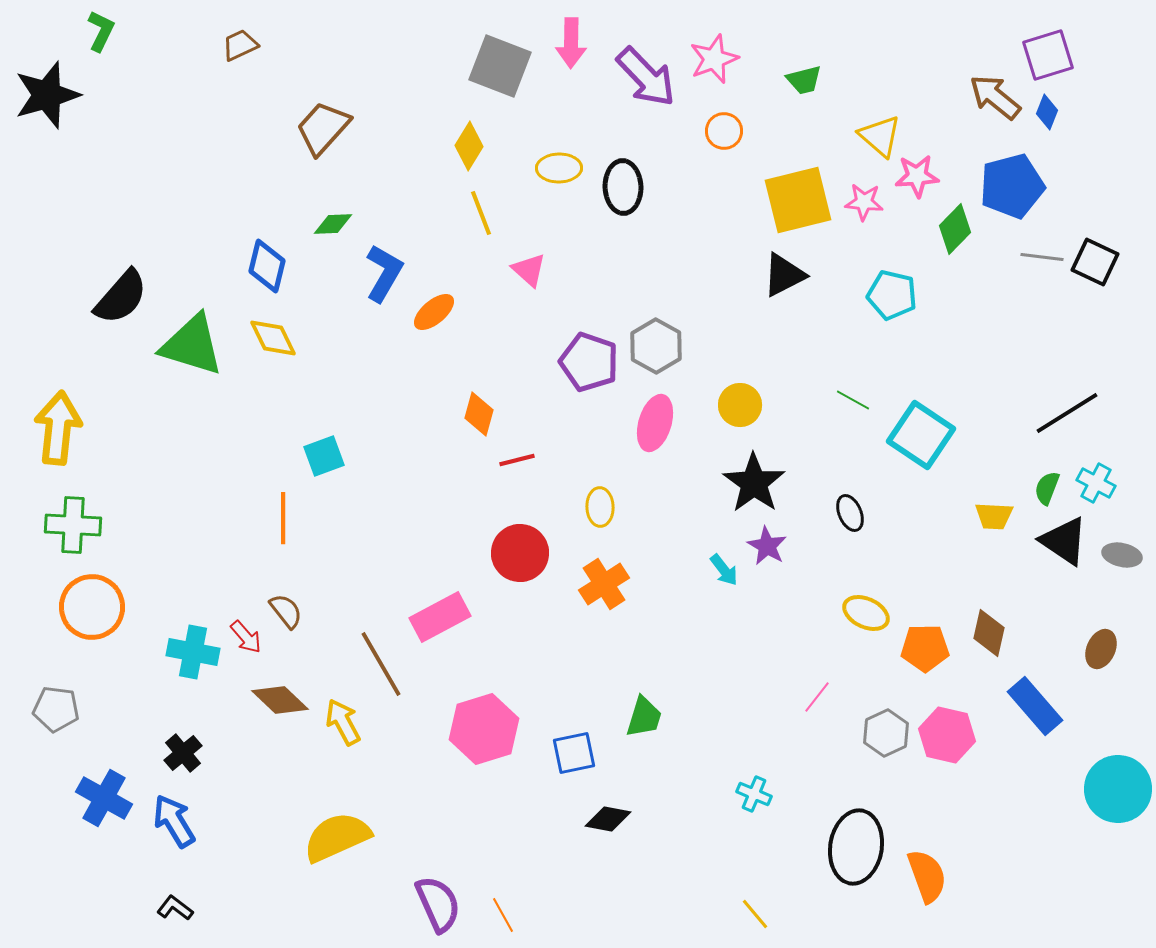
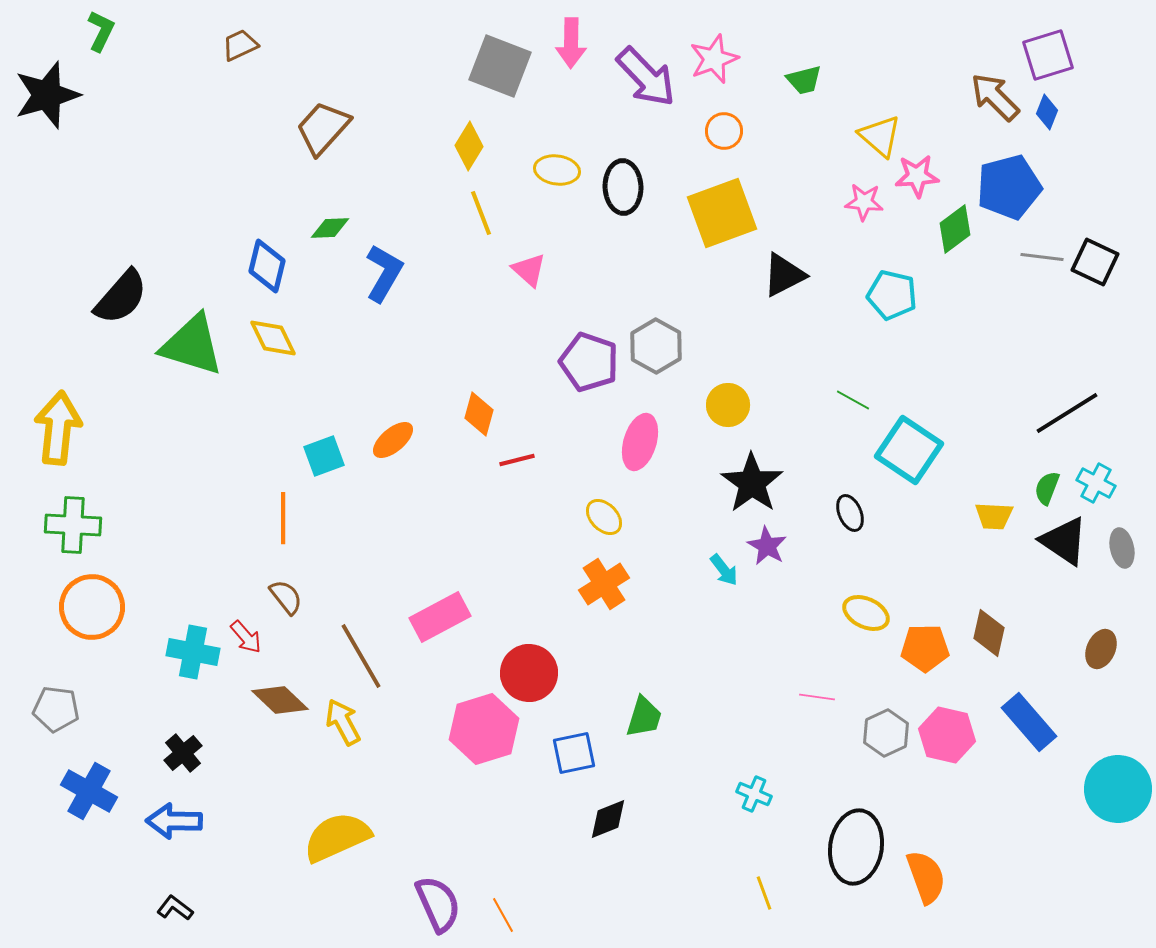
brown arrow at (995, 97): rotated 6 degrees clockwise
yellow ellipse at (559, 168): moved 2 px left, 2 px down; rotated 9 degrees clockwise
blue pentagon at (1012, 186): moved 3 px left, 1 px down
yellow square at (798, 200): moved 76 px left, 13 px down; rotated 6 degrees counterclockwise
green diamond at (333, 224): moved 3 px left, 4 px down
green diamond at (955, 229): rotated 9 degrees clockwise
orange ellipse at (434, 312): moved 41 px left, 128 px down
yellow circle at (740, 405): moved 12 px left
pink ellipse at (655, 423): moved 15 px left, 19 px down
cyan square at (921, 435): moved 12 px left, 15 px down
black star at (754, 483): moved 2 px left
yellow ellipse at (600, 507): moved 4 px right, 10 px down; rotated 42 degrees counterclockwise
red circle at (520, 553): moved 9 px right, 120 px down
gray ellipse at (1122, 555): moved 7 px up; rotated 66 degrees clockwise
brown semicircle at (286, 611): moved 14 px up
brown line at (381, 664): moved 20 px left, 8 px up
pink line at (817, 697): rotated 60 degrees clockwise
blue rectangle at (1035, 706): moved 6 px left, 16 px down
blue cross at (104, 798): moved 15 px left, 7 px up
black diamond at (608, 819): rotated 33 degrees counterclockwise
blue arrow at (174, 821): rotated 58 degrees counterclockwise
orange semicircle at (927, 876): moved 1 px left, 1 px down
yellow line at (755, 914): moved 9 px right, 21 px up; rotated 20 degrees clockwise
